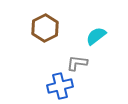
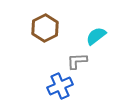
gray L-shape: moved 2 px up; rotated 10 degrees counterclockwise
blue cross: rotated 10 degrees counterclockwise
